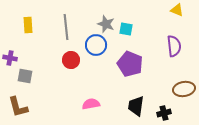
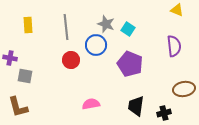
cyan square: moved 2 px right; rotated 24 degrees clockwise
